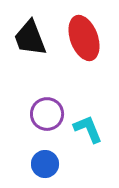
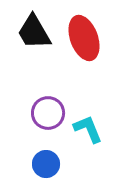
black trapezoid: moved 4 px right, 6 px up; rotated 9 degrees counterclockwise
purple circle: moved 1 px right, 1 px up
blue circle: moved 1 px right
